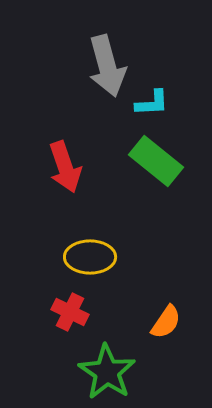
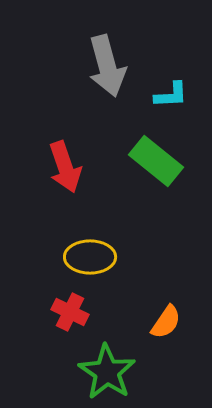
cyan L-shape: moved 19 px right, 8 px up
